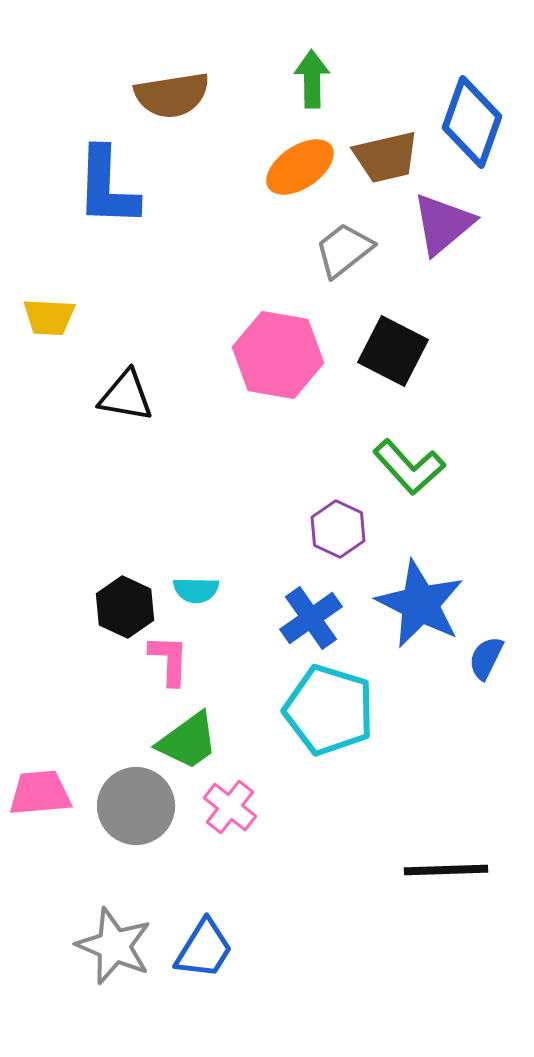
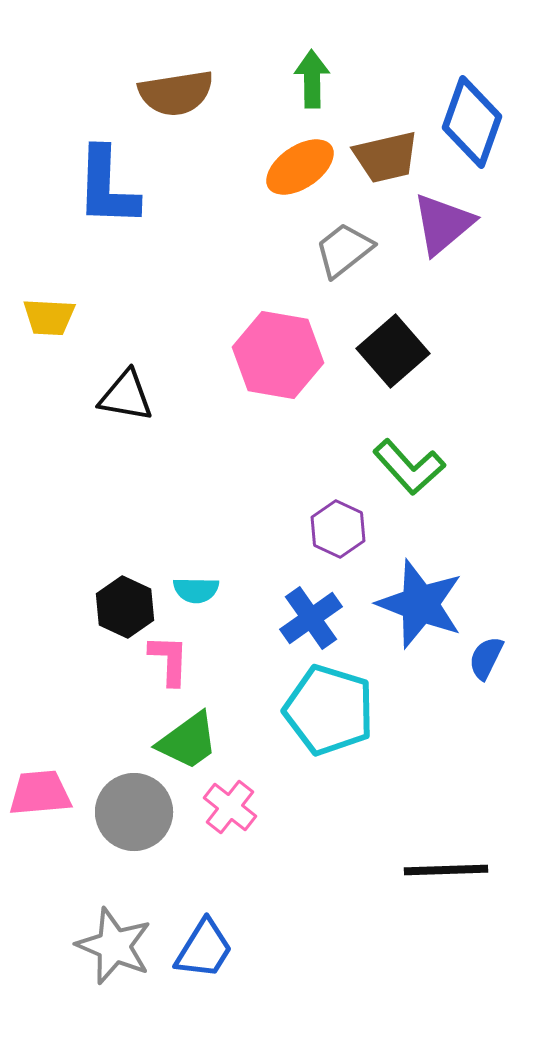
brown semicircle: moved 4 px right, 2 px up
black square: rotated 22 degrees clockwise
blue star: rotated 6 degrees counterclockwise
gray circle: moved 2 px left, 6 px down
